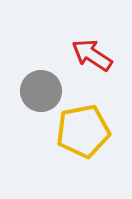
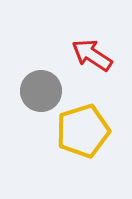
yellow pentagon: rotated 6 degrees counterclockwise
